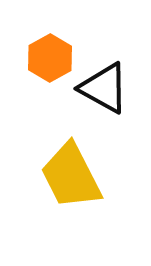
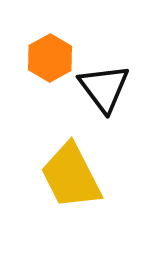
black triangle: rotated 24 degrees clockwise
